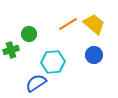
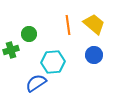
orange line: moved 1 px down; rotated 66 degrees counterclockwise
